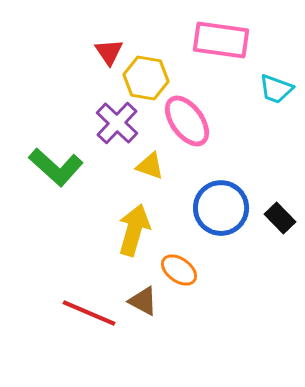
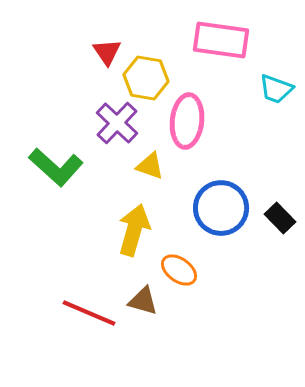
red triangle: moved 2 px left
pink ellipse: rotated 42 degrees clockwise
brown triangle: rotated 12 degrees counterclockwise
